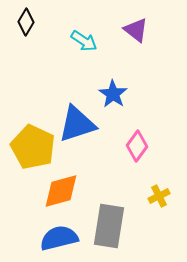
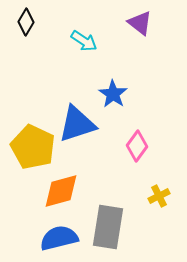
purple triangle: moved 4 px right, 7 px up
gray rectangle: moved 1 px left, 1 px down
